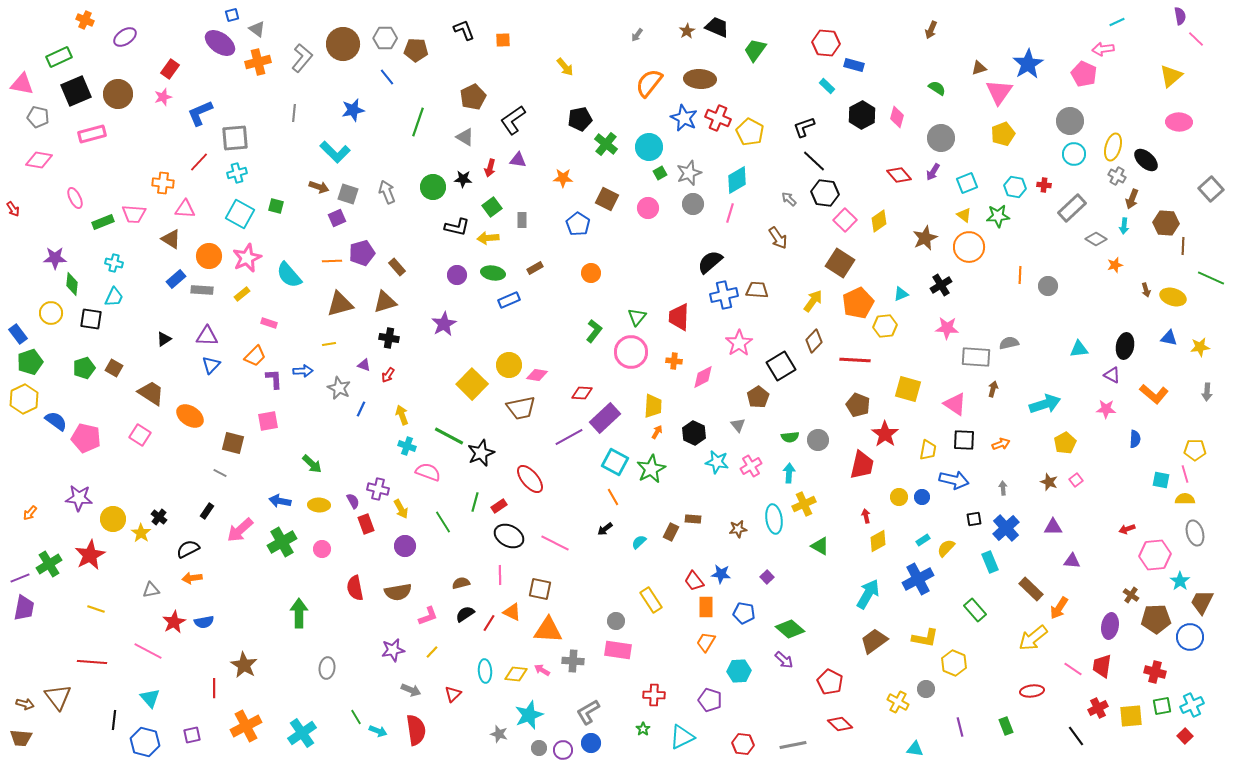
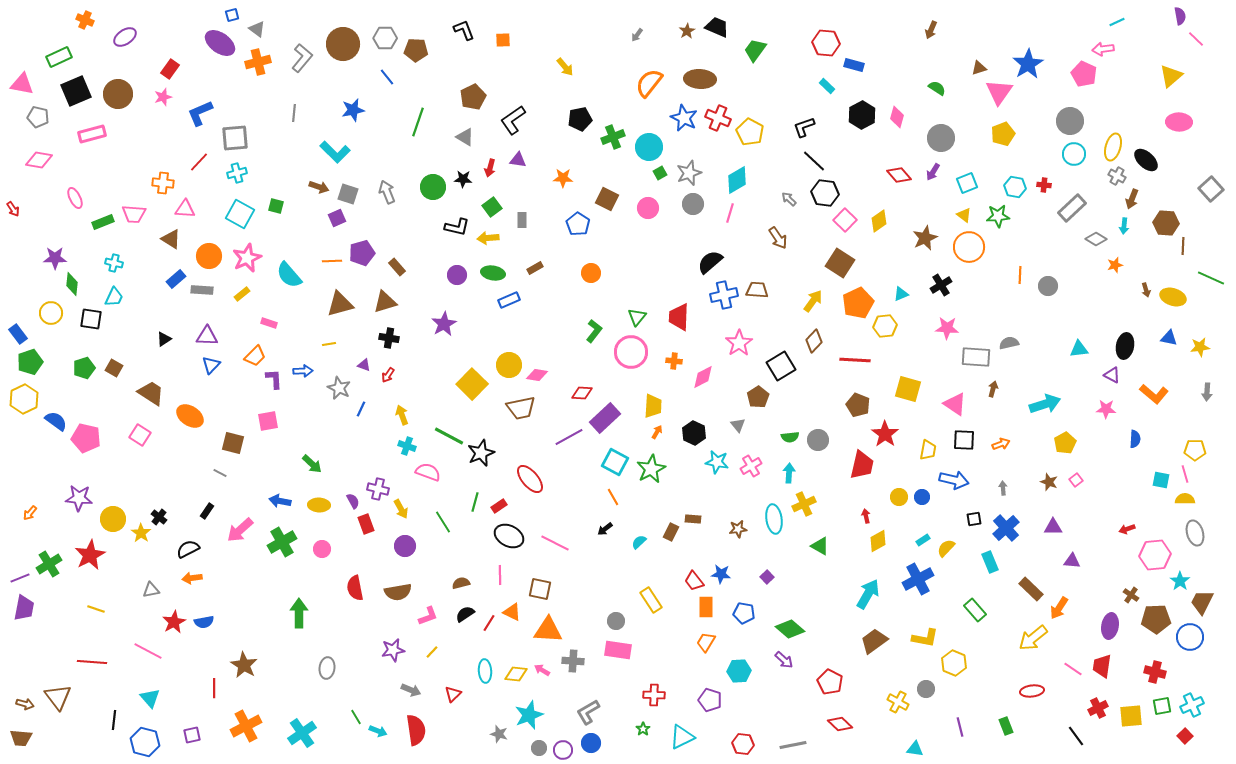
green cross at (606, 144): moved 7 px right, 7 px up; rotated 30 degrees clockwise
